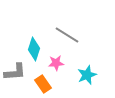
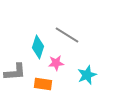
cyan diamond: moved 4 px right, 2 px up
orange rectangle: rotated 48 degrees counterclockwise
